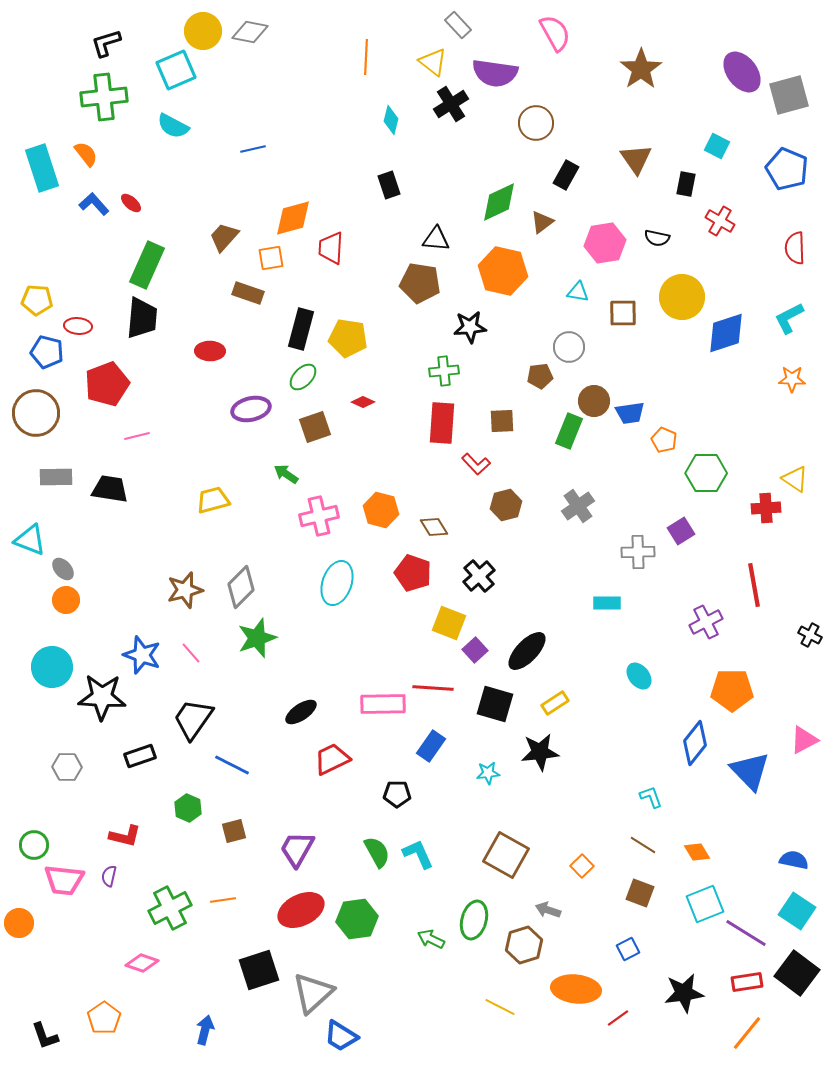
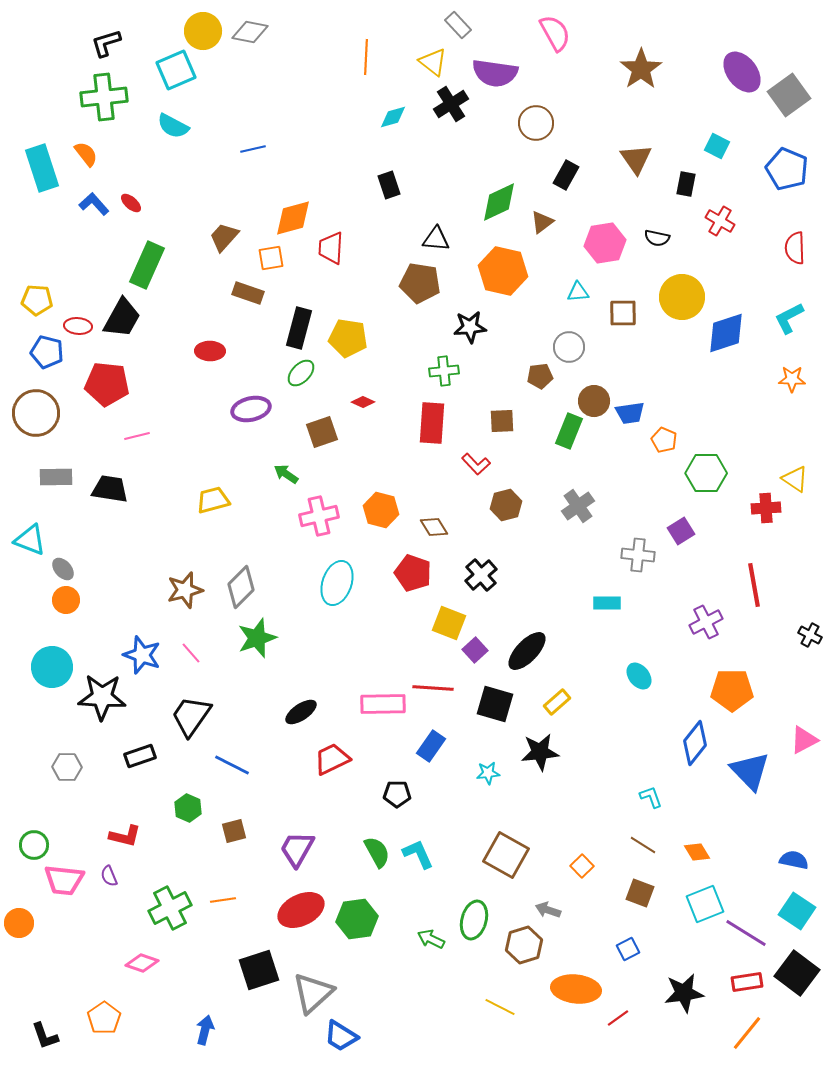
gray square at (789, 95): rotated 21 degrees counterclockwise
cyan diamond at (391, 120): moved 2 px right, 3 px up; rotated 60 degrees clockwise
cyan triangle at (578, 292): rotated 15 degrees counterclockwise
black trapezoid at (142, 318): moved 20 px left; rotated 24 degrees clockwise
black rectangle at (301, 329): moved 2 px left, 1 px up
green ellipse at (303, 377): moved 2 px left, 4 px up
red pentagon at (107, 384): rotated 27 degrees clockwise
red rectangle at (442, 423): moved 10 px left
brown square at (315, 427): moved 7 px right, 5 px down
gray cross at (638, 552): moved 3 px down; rotated 8 degrees clockwise
black cross at (479, 576): moved 2 px right, 1 px up
yellow rectangle at (555, 703): moved 2 px right, 1 px up; rotated 8 degrees counterclockwise
black trapezoid at (193, 719): moved 2 px left, 3 px up
purple semicircle at (109, 876): rotated 35 degrees counterclockwise
